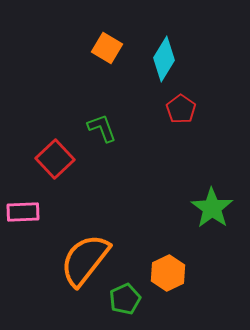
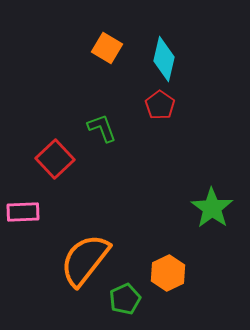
cyan diamond: rotated 18 degrees counterclockwise
red pentagon: moved 21 px left, 4 px up
